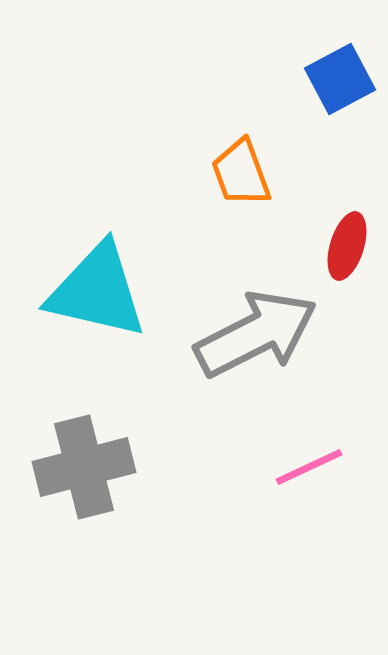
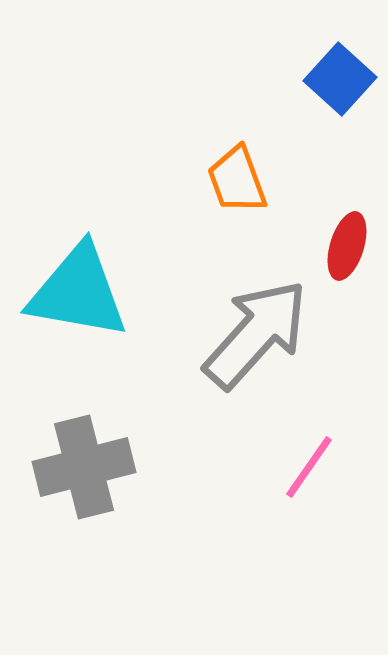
blue square: rotated 20 degrees counterclockwise
orange trapezoid: moved 4 px left, 7 px down
cyan triangle: moved 19 px left, 1 px down; rotated 3 degrees counterclockwise
gray arrow: rotated 21 degrees counterclockwise
pink line: rotated 30 degrees counterclockwise
